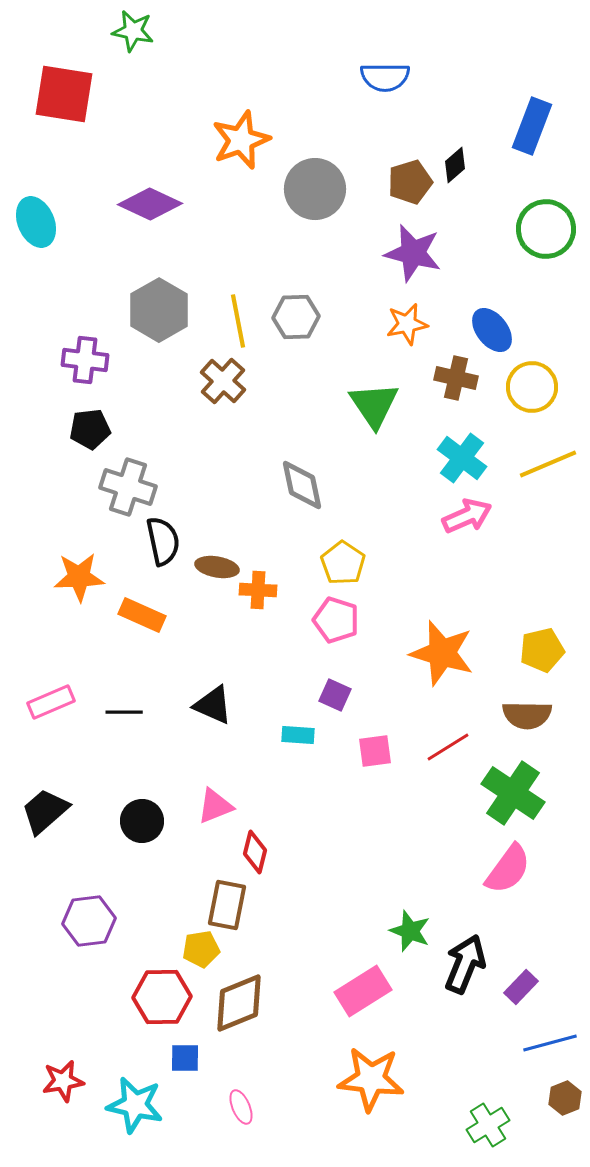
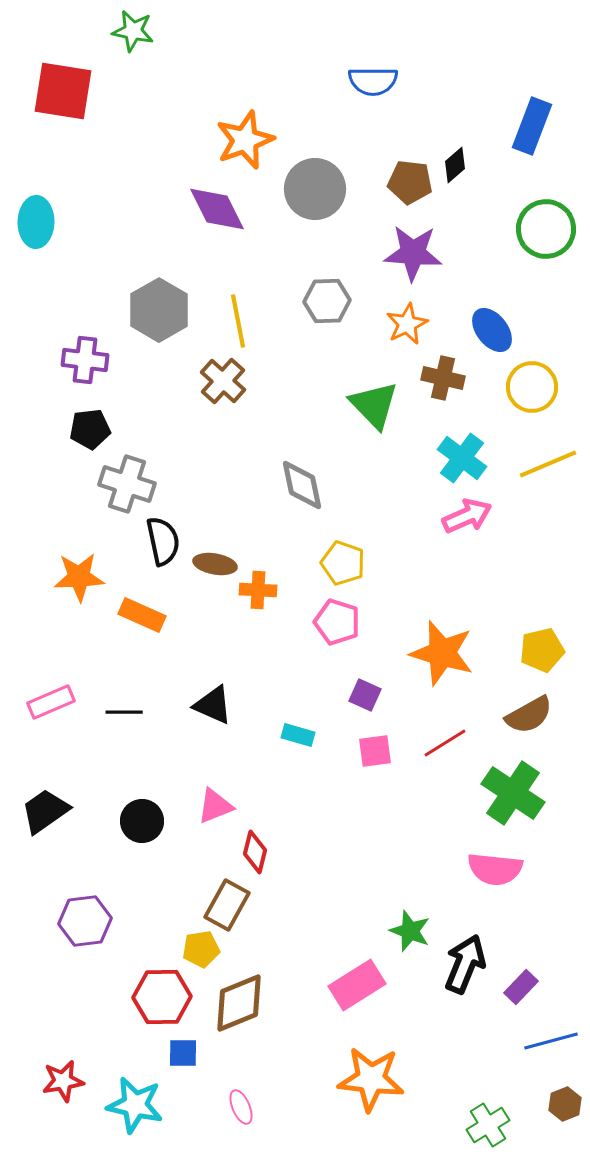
blue semicircle at (385, 77): moved 12 px left, 4 px down
red square at (64, 94): moved 1 px left, 3 px up
orange star at (241, 140): moved 4 px right
brown pentagon at (410, 182): rotated 24 degrees clockwise
purple diamond at (150, 204): moved 67 px right, 5 px down; rotated 38 degrees clockwise
cyan ellipse at (36, 222): rotated 24 degrees clockwise
purple star at (413, 253): rotated 10 degrees counterclockwise
gray hexagon at (296, 317): moved 31 px right, 16 px up
orange star at (407, 324): rotated 15 degrees counterclockwise
brown cross at (456, 378): moved 13 px left
green triangle at (374, 405): rotated 10 degrees counterclockwise
gray cross at (128, 487): moved 1 px left, 3 px up
yellow pentagon at (343, 563): rotated 15 degrees counterclockwise
brown ellipse at (217, 567): moved 2 px left, 3 px up
pink pentagon at (336, 620): moved 1 px right, 2 px down
purple square at (335, 695): moved 30 px right
brown semicircle at (527, 715): moved 2 px right; rotated 30 degrees counterclockwise
cyan rectangle at (298, 735): rotated 12 degrees clockwise
red line at (448, 747): moved 3 px left, 4 px up
black trapezoid at (45, 811): rotated 6 degrees clockwise
pink semicircle at (508, 869): moved 13 px left; rotated 60 degrees clockwise
brown rectangle at (227, 905): rotated 18 degrees clockwise
purple hexagon at (89, 921): moved 4 px left
pink rectangle at (363, 991): moved 6 px left, 6 px up
blue line at (550, 1043): moved 1 px right, 2 px up
blue square at (185, 1058): moved 2 px left, 5 px up
brown hexagon at (565, 1098): moved 6 px down
